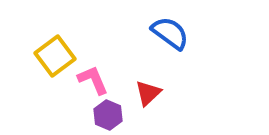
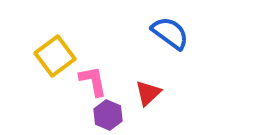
pink L-shape: moved 1 px down; rotated 12 degrees clockwise
